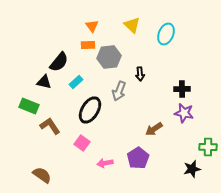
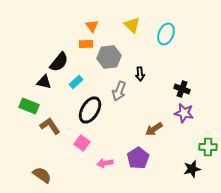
orange rectangle: moved 2 px left, 1 px up
black cross: rotated 21 degrees clockwise
